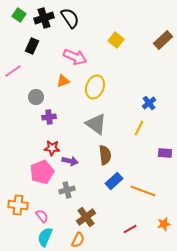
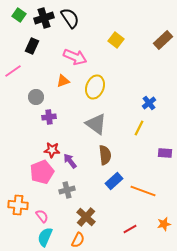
red star: moved 2 px down
purple arrow: rotated 140 degrees counterclockwise
brown cross: rotated 12 degrees counterclockwise
